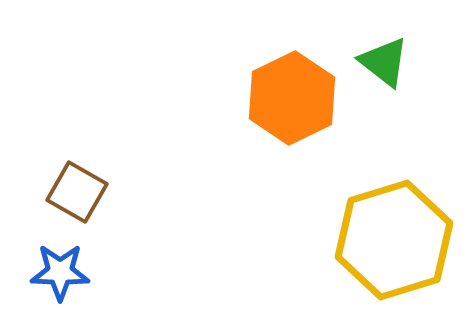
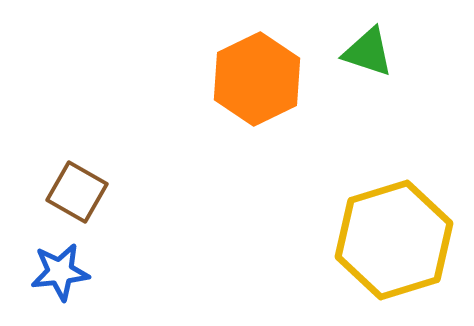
green triangle: moved 16 px left, 10 px up; rotated 20 degrees counterclockwise
orange hexagon: moved 35 px left, 19 px up
blue star: rotated 8 degrees counterclockwise
